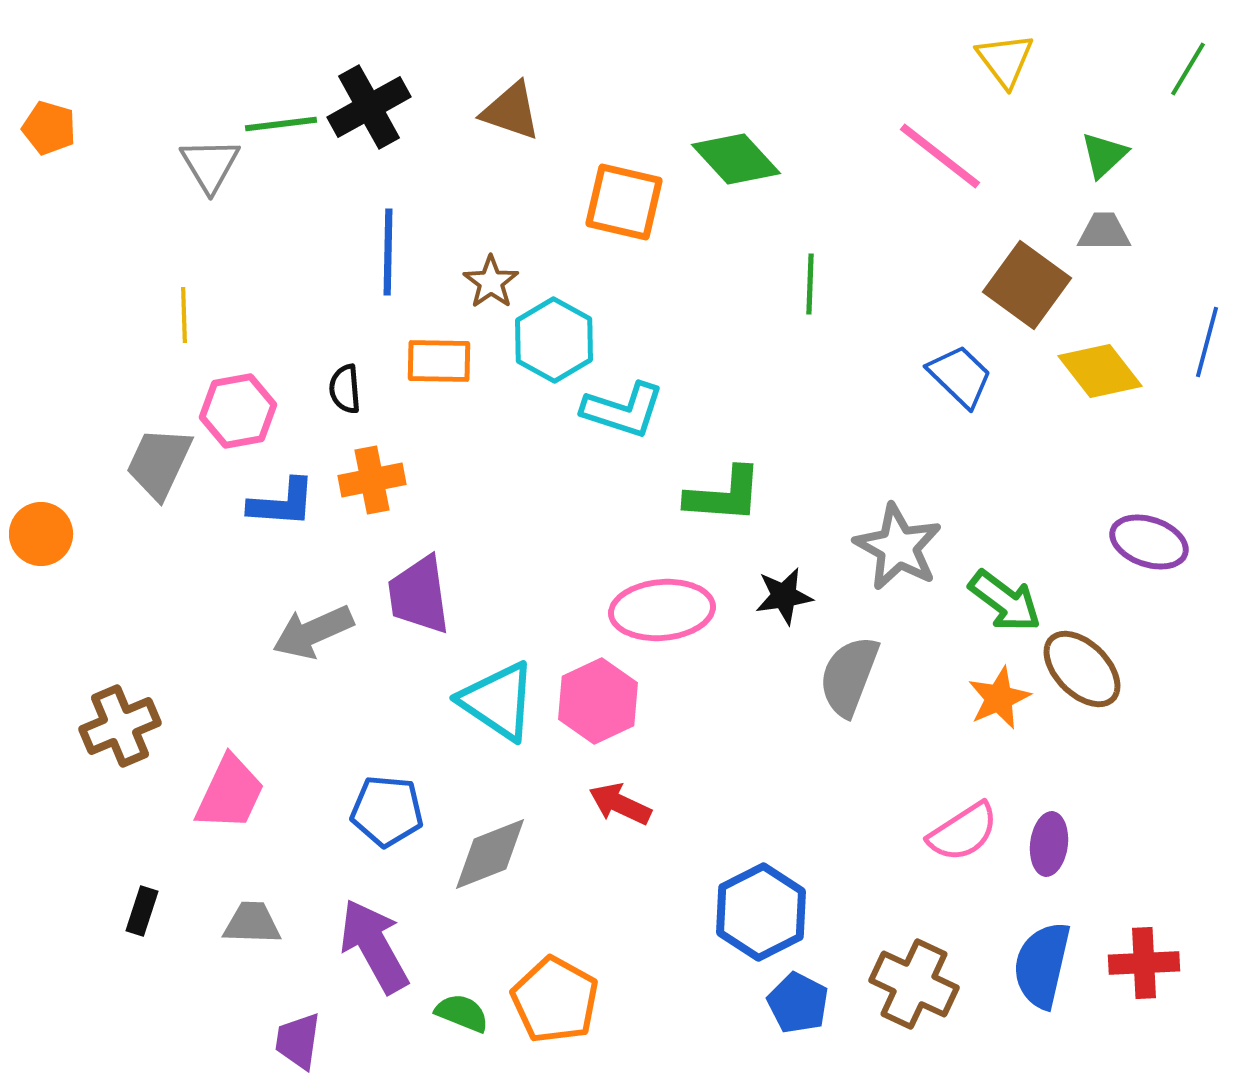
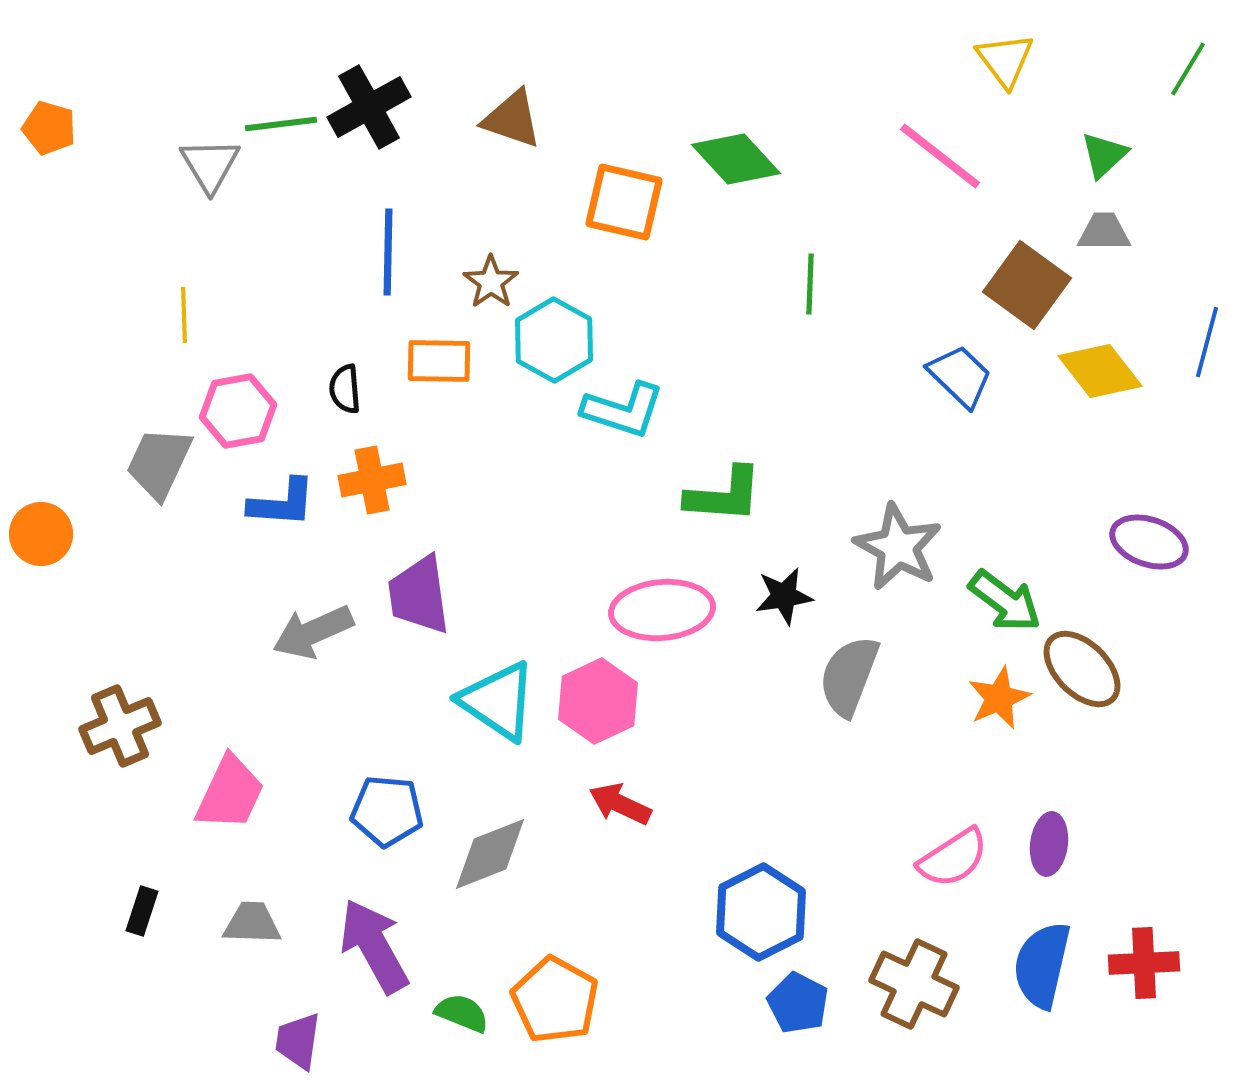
brown triangle at (511, 111): moved 1 px right, 8 px down
pink semicircle at (963, 832): moved 10 px left, 26 px down
